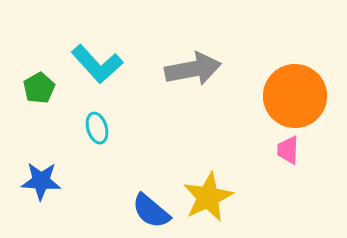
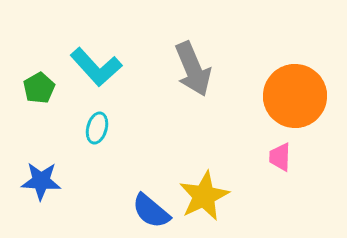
cyan L-shape: moved 1 px left, 3 px down
gray arrow: rotated 78 degrees clockwise
cyan ellipse: rotated 32 degrees clockwise
pink trapezoid: moved 8 px left, 7 px down
yellow star: moved 4 px left, 1 px up
